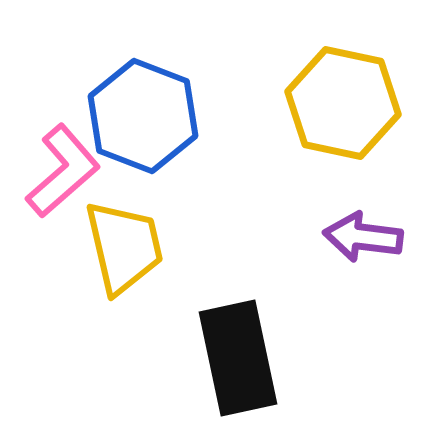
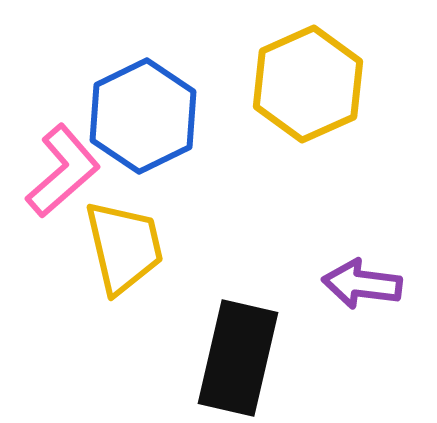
yellow hexagon: moved 35 px left, 19 px up; rotated 24 degrees clockwise
blue hexagon: rotated 13 degrees clockwise
purple arrow: moved 1 px left, 47 px down
black rectangle: rotated 25 degrees clockwise
